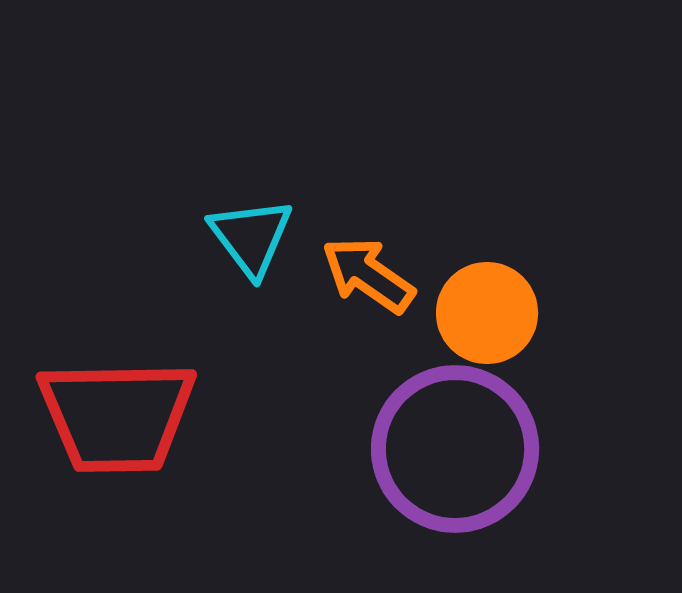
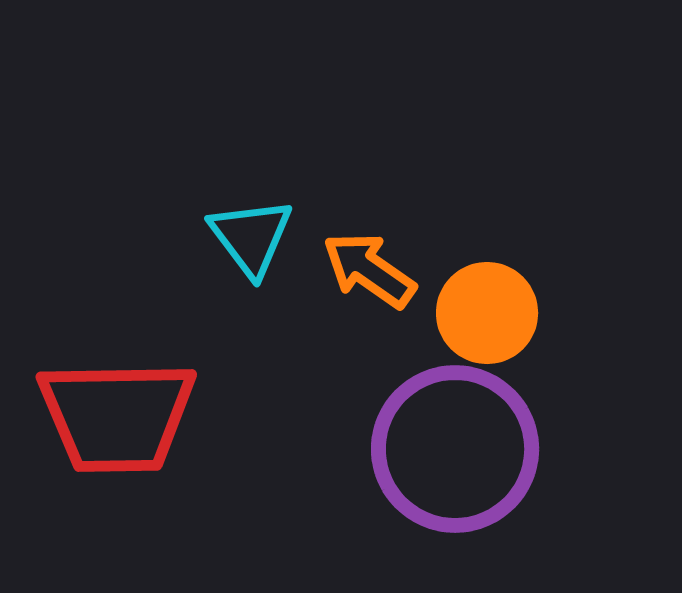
orange arrow: moved 1 px right, 5 px up
